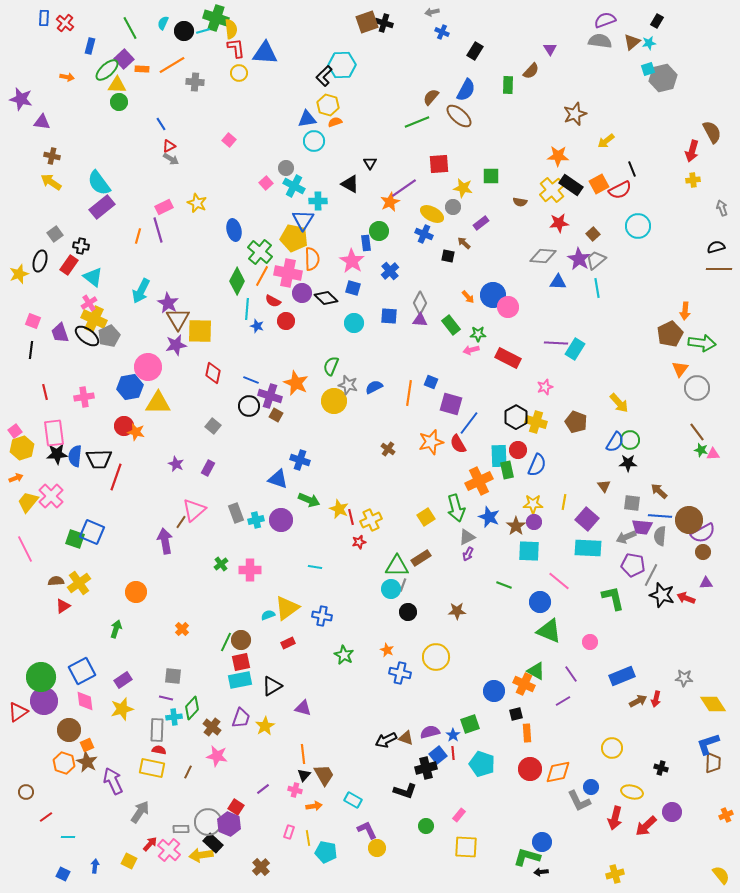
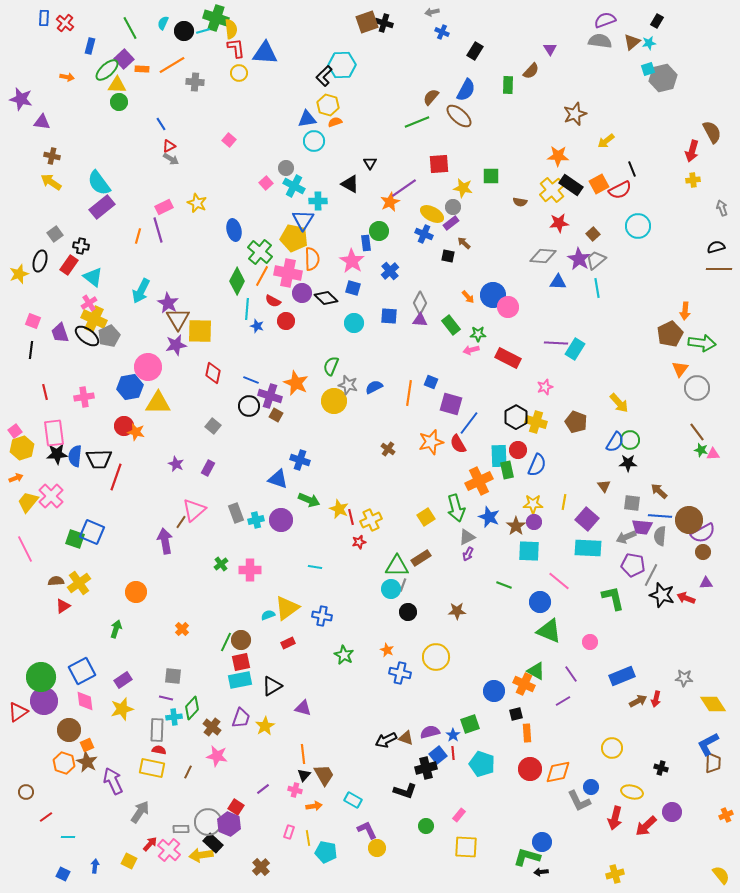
purple rectangle at (481, 223): moved 30 px left
blue L-shape at (708, 744): rotated 10 degrees counterclockwise
